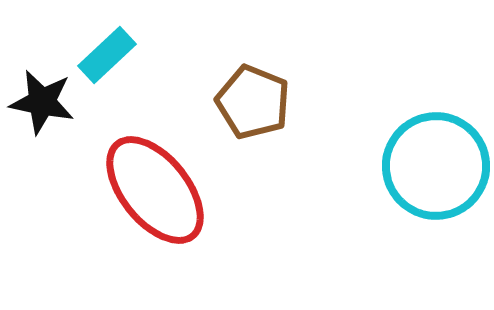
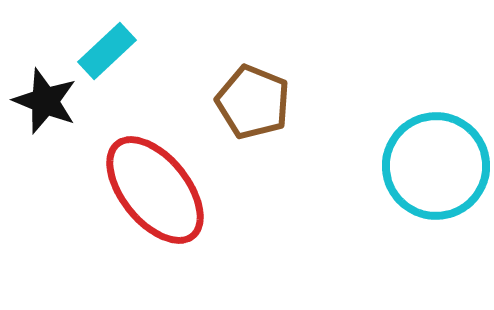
cyan rectangle: moved 4 px up
black star: moved 3 px right, 1 px up; rotated 10 degrees clockwise
